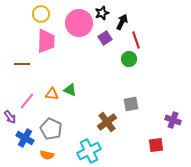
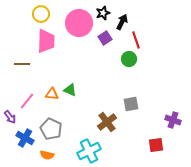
black star: moved 1 px right
